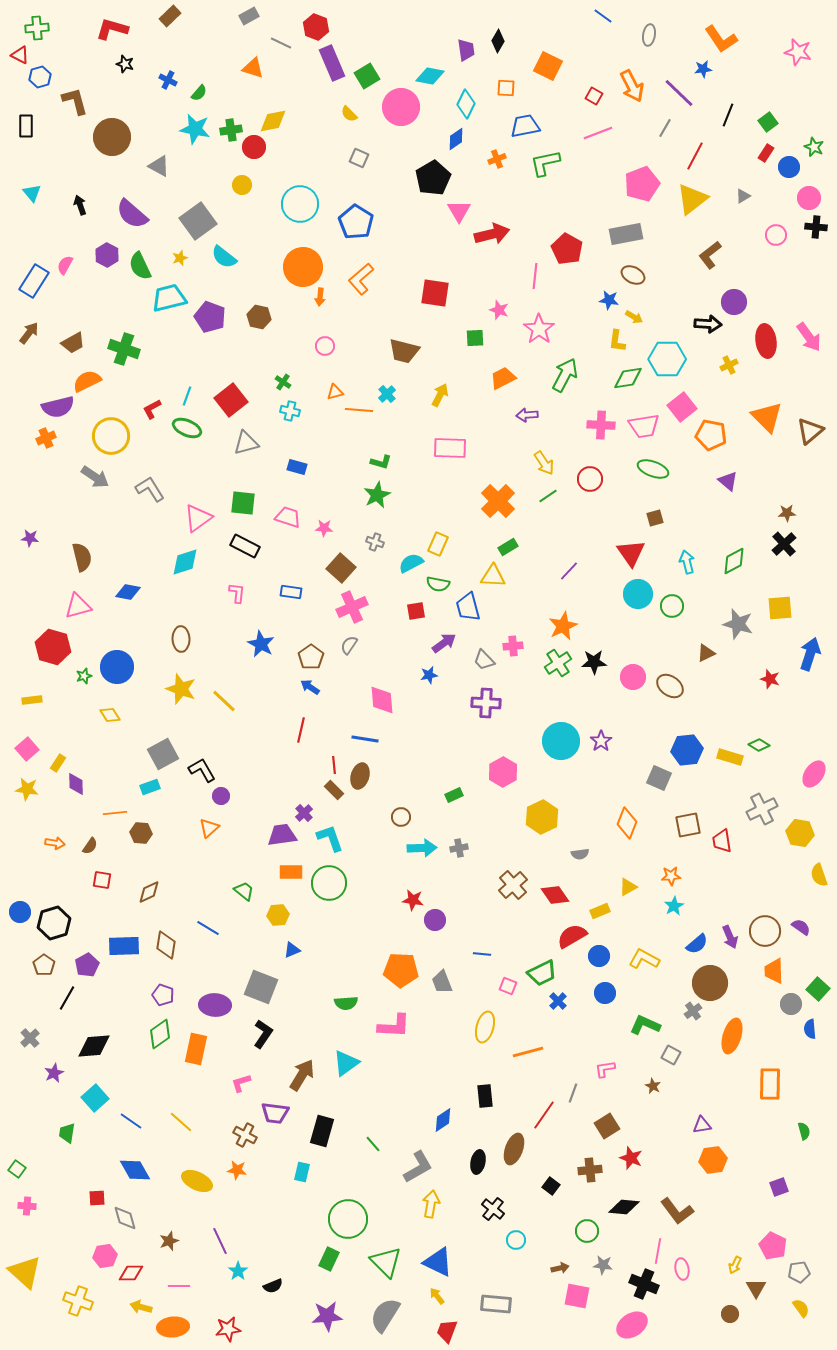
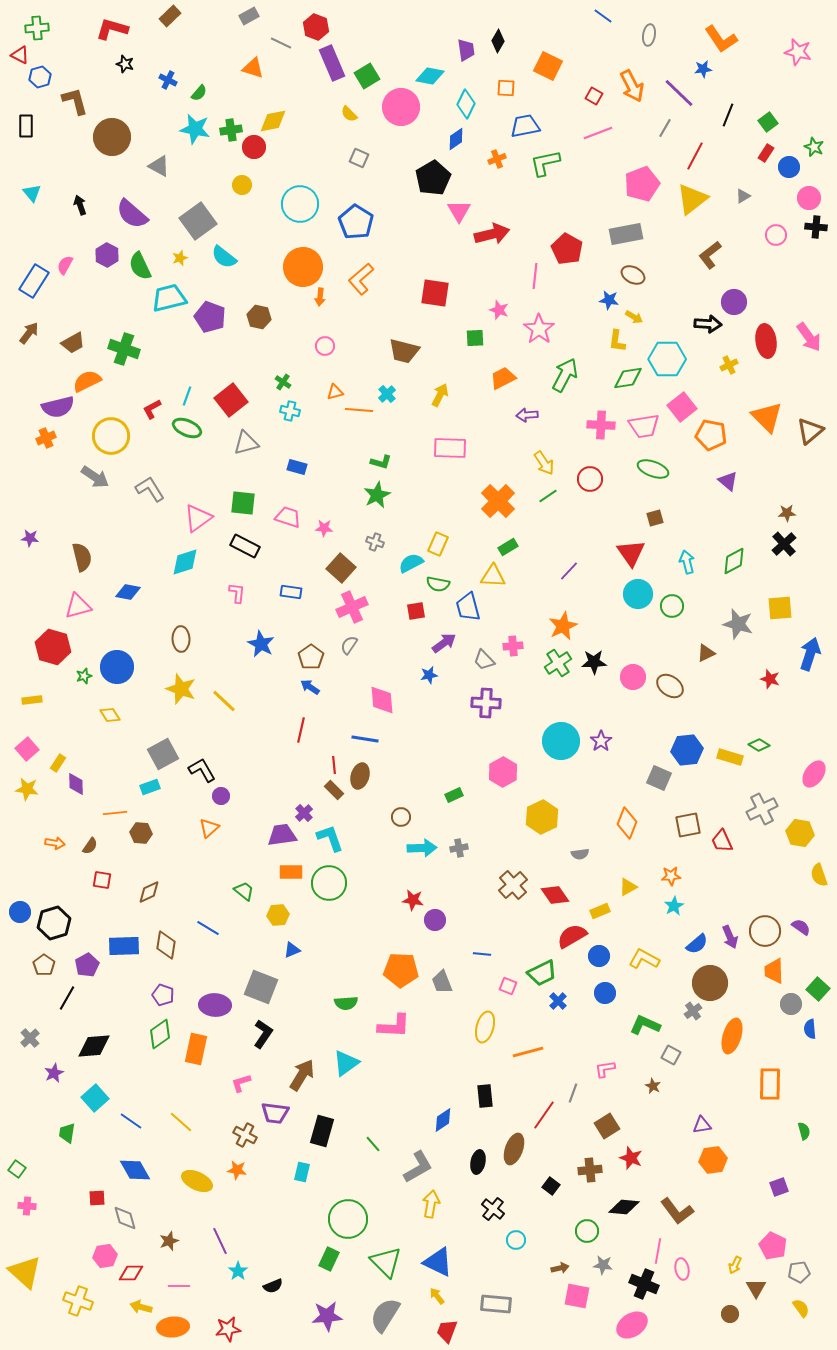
red trapezoid at (722, 841): rotated 15 degrees counterclockwise
